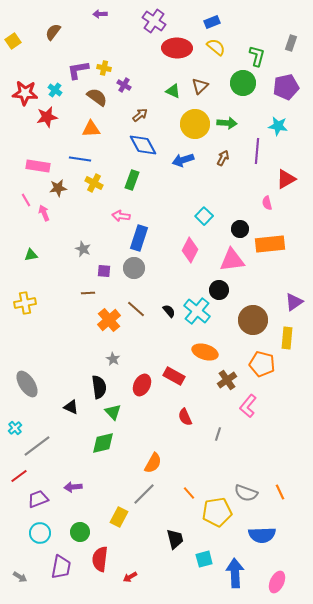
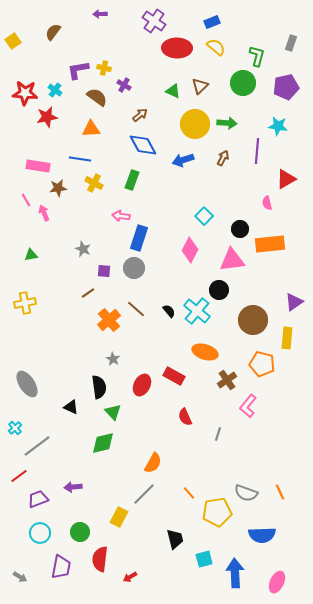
brown line at (88, 293): rotated 32 degrees counterclockwise
